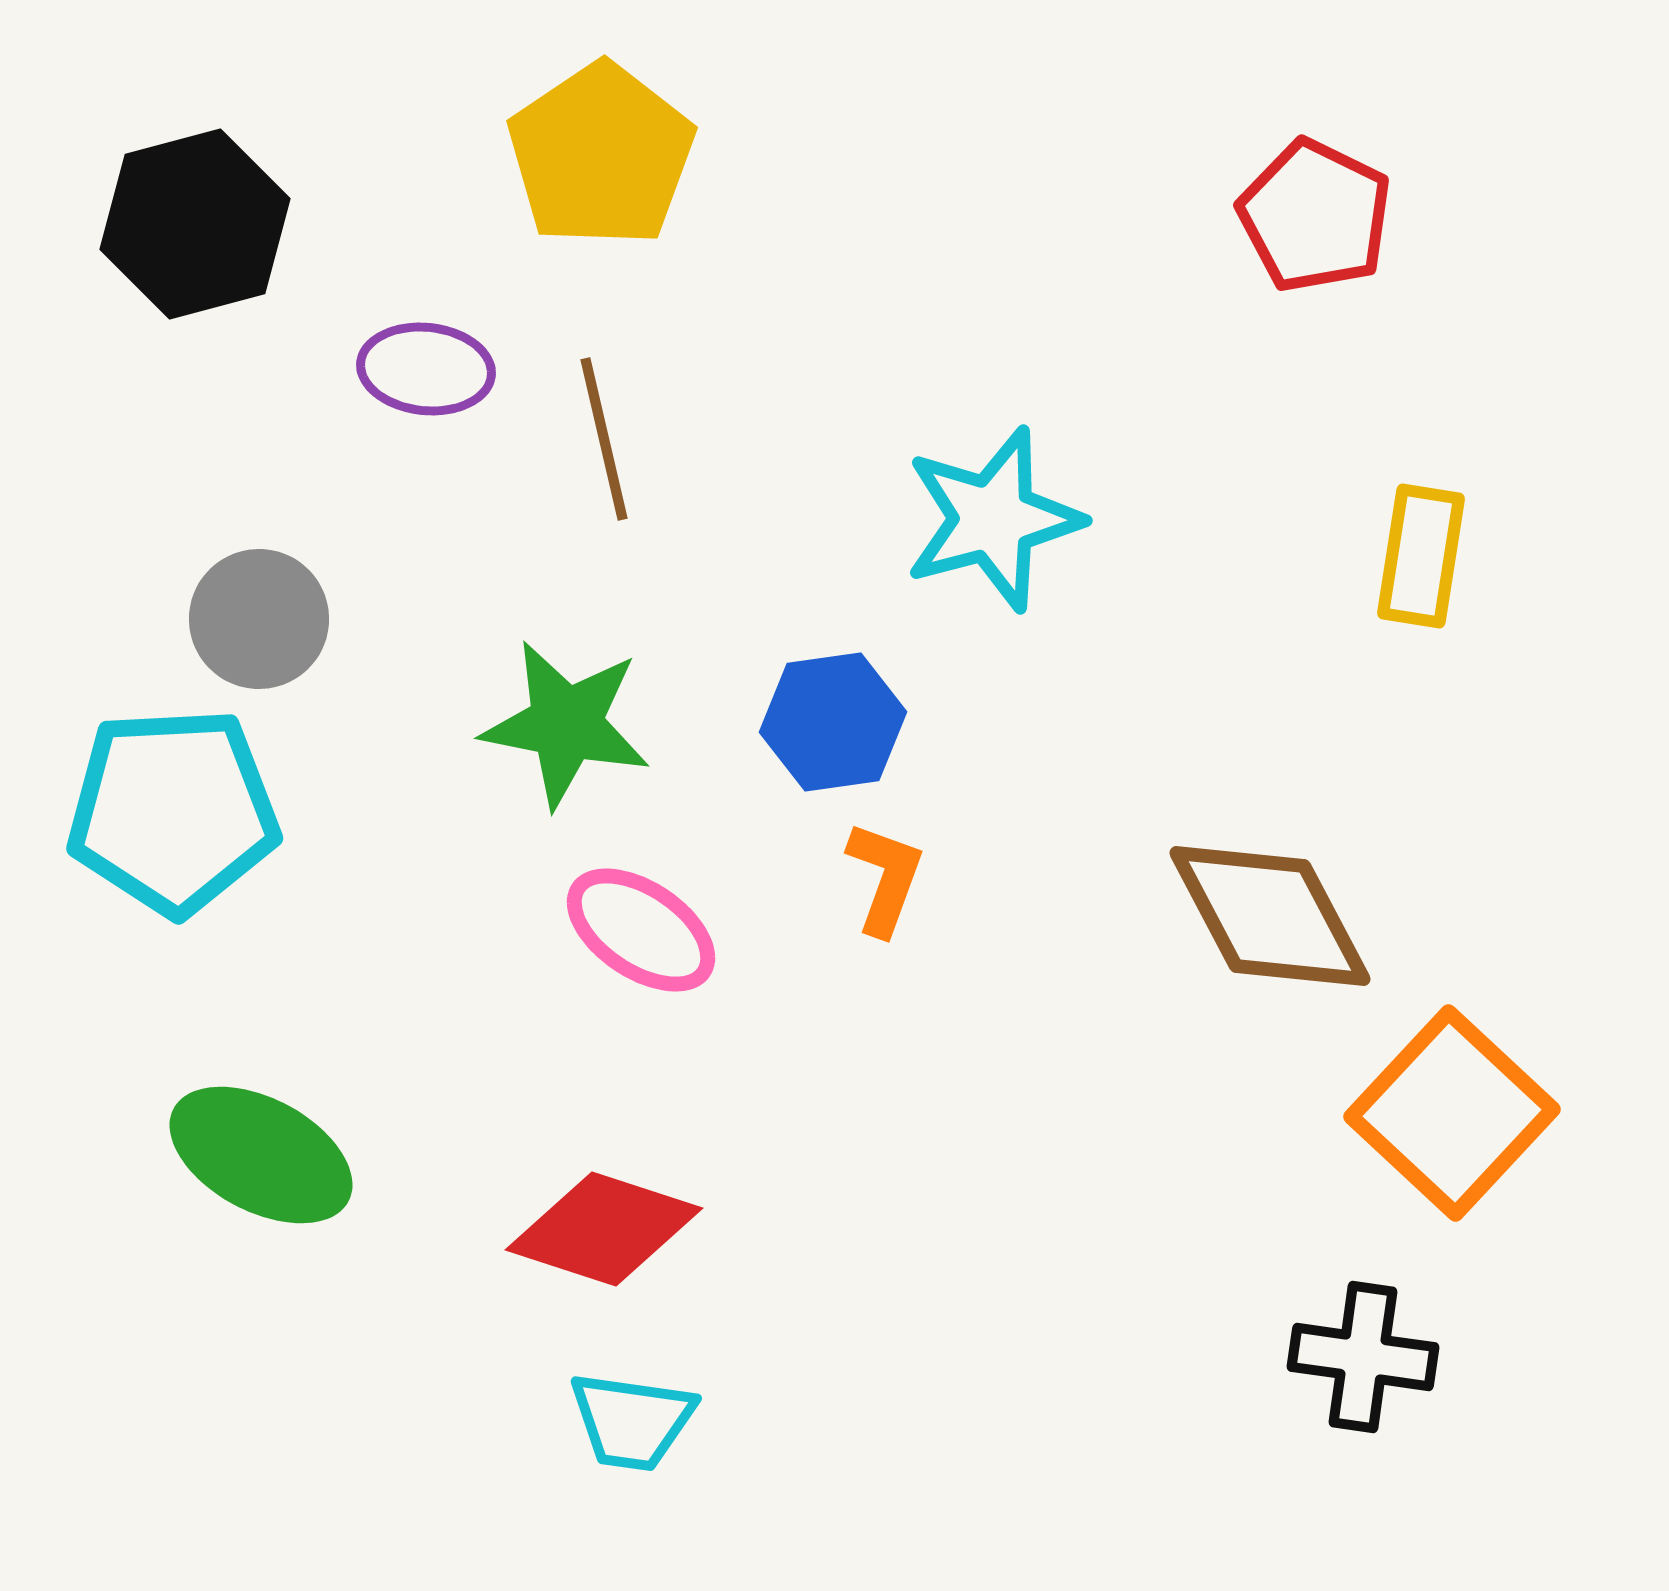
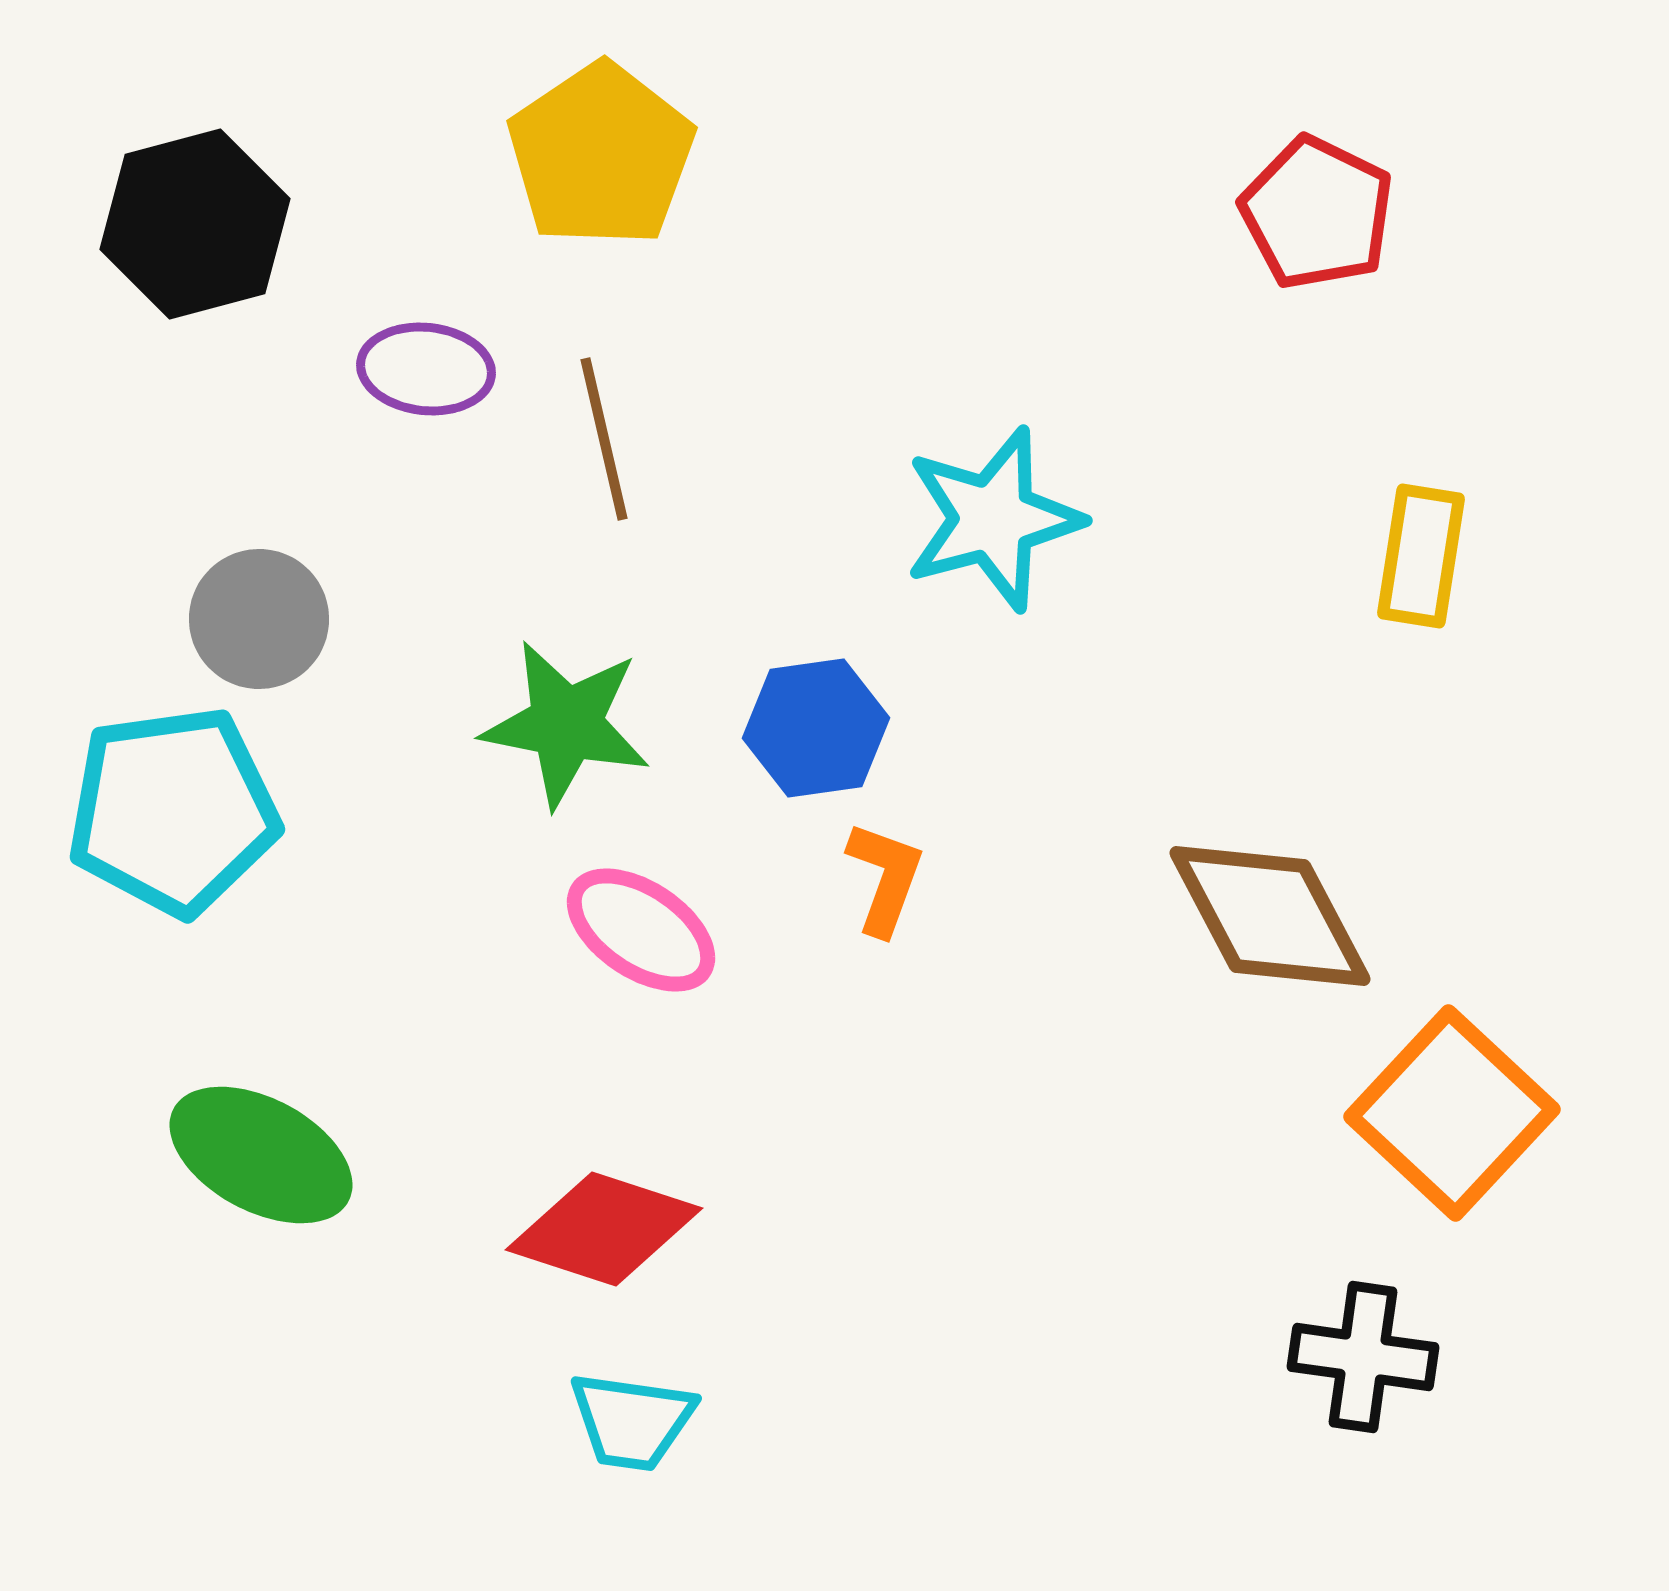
red pentagon: moved 2 px right, 3 px up
blue hexagon: moved 17 px left, 6 px down
cyan pentagon: rotated 5 degrees counterclockwise
